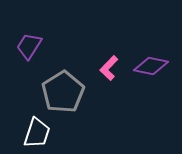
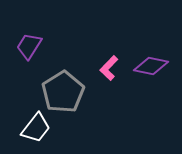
white trapezoid: moved 1 px left, 5 px up; rotated 20 degrees clockwise
